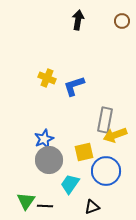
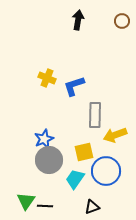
gray rectangle: moved 10 px left, 5 px up; rotated 10 degrees counterclockwise
cyan trapezoid: moved 5 px right, 5 px up
